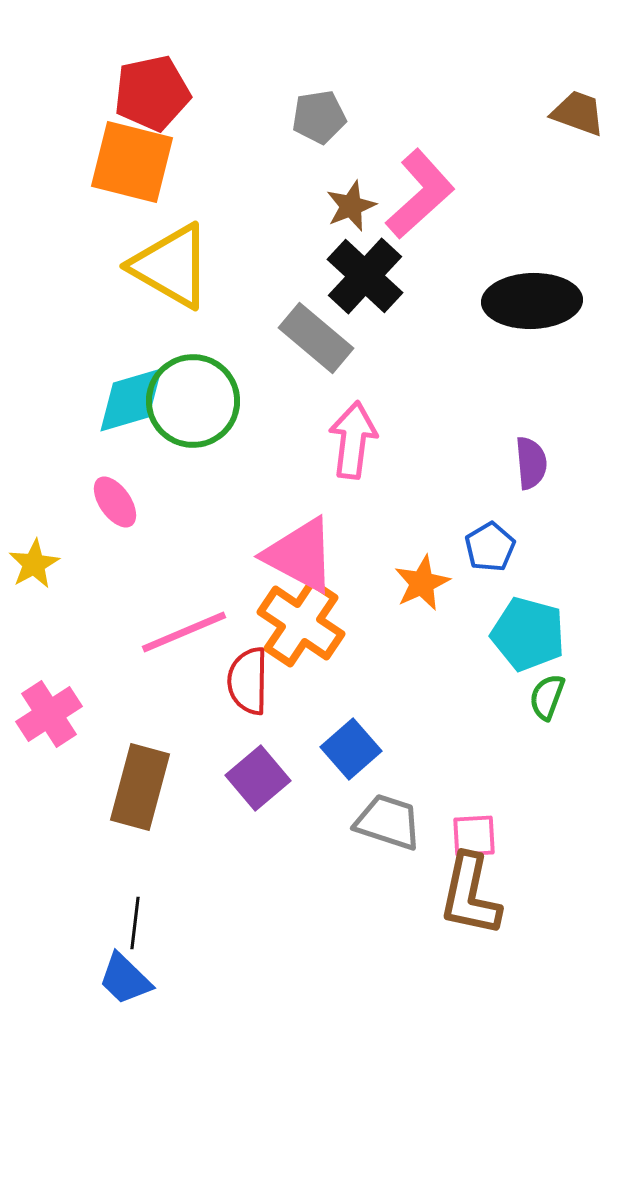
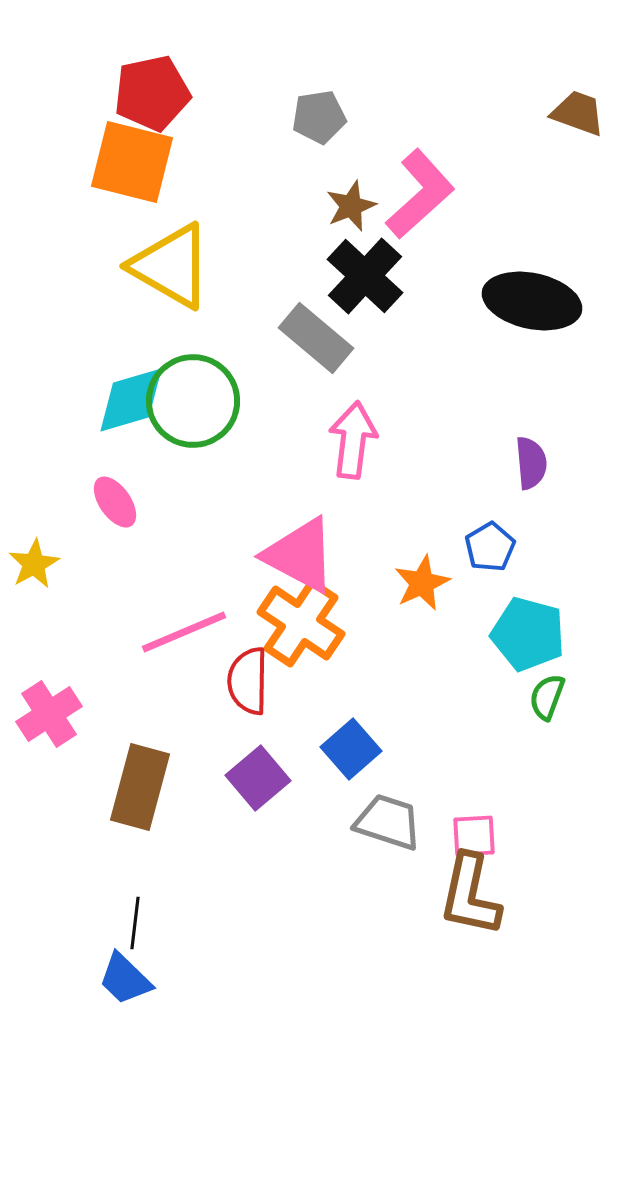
black ellipse: rotated 14 degrees clockwise
